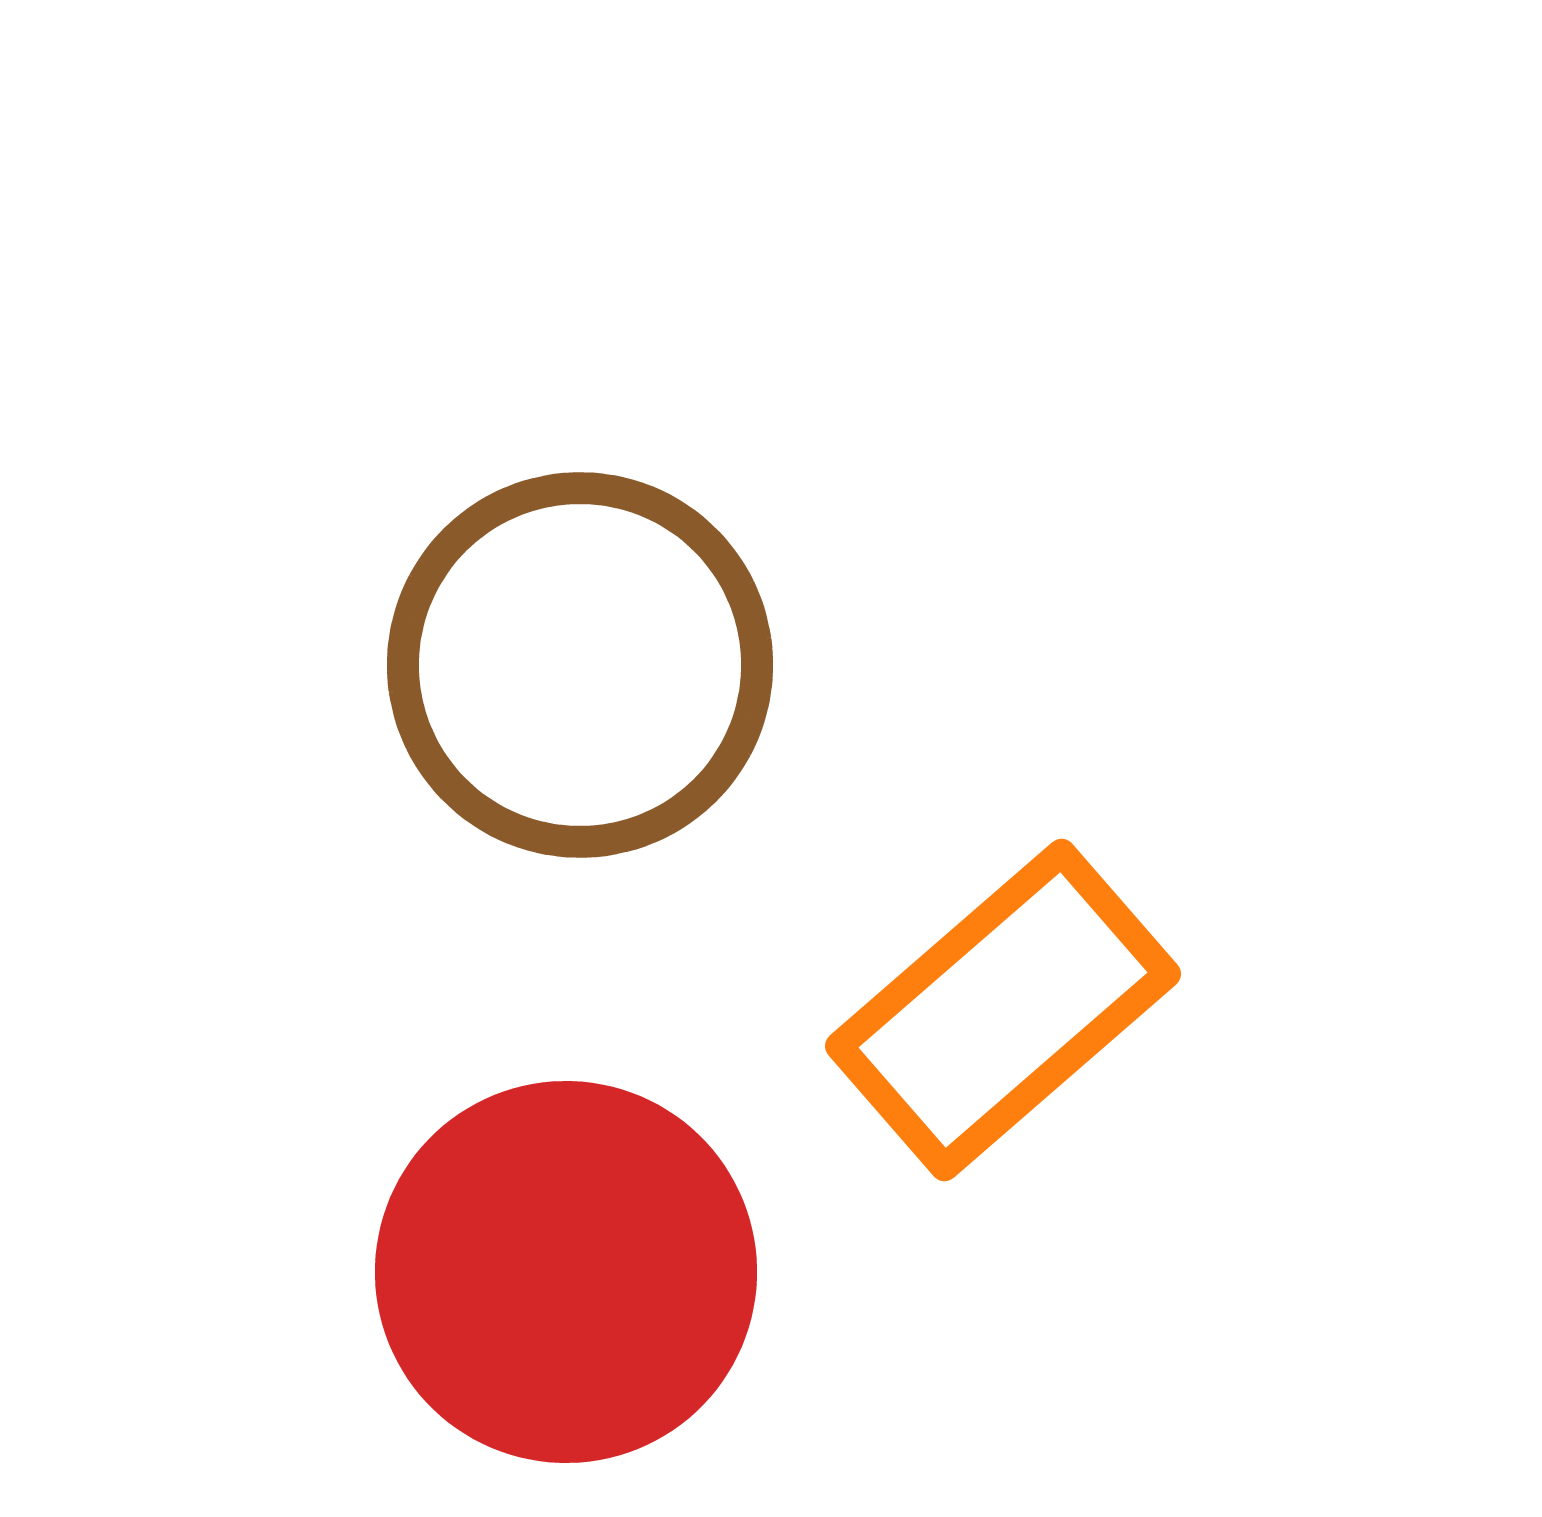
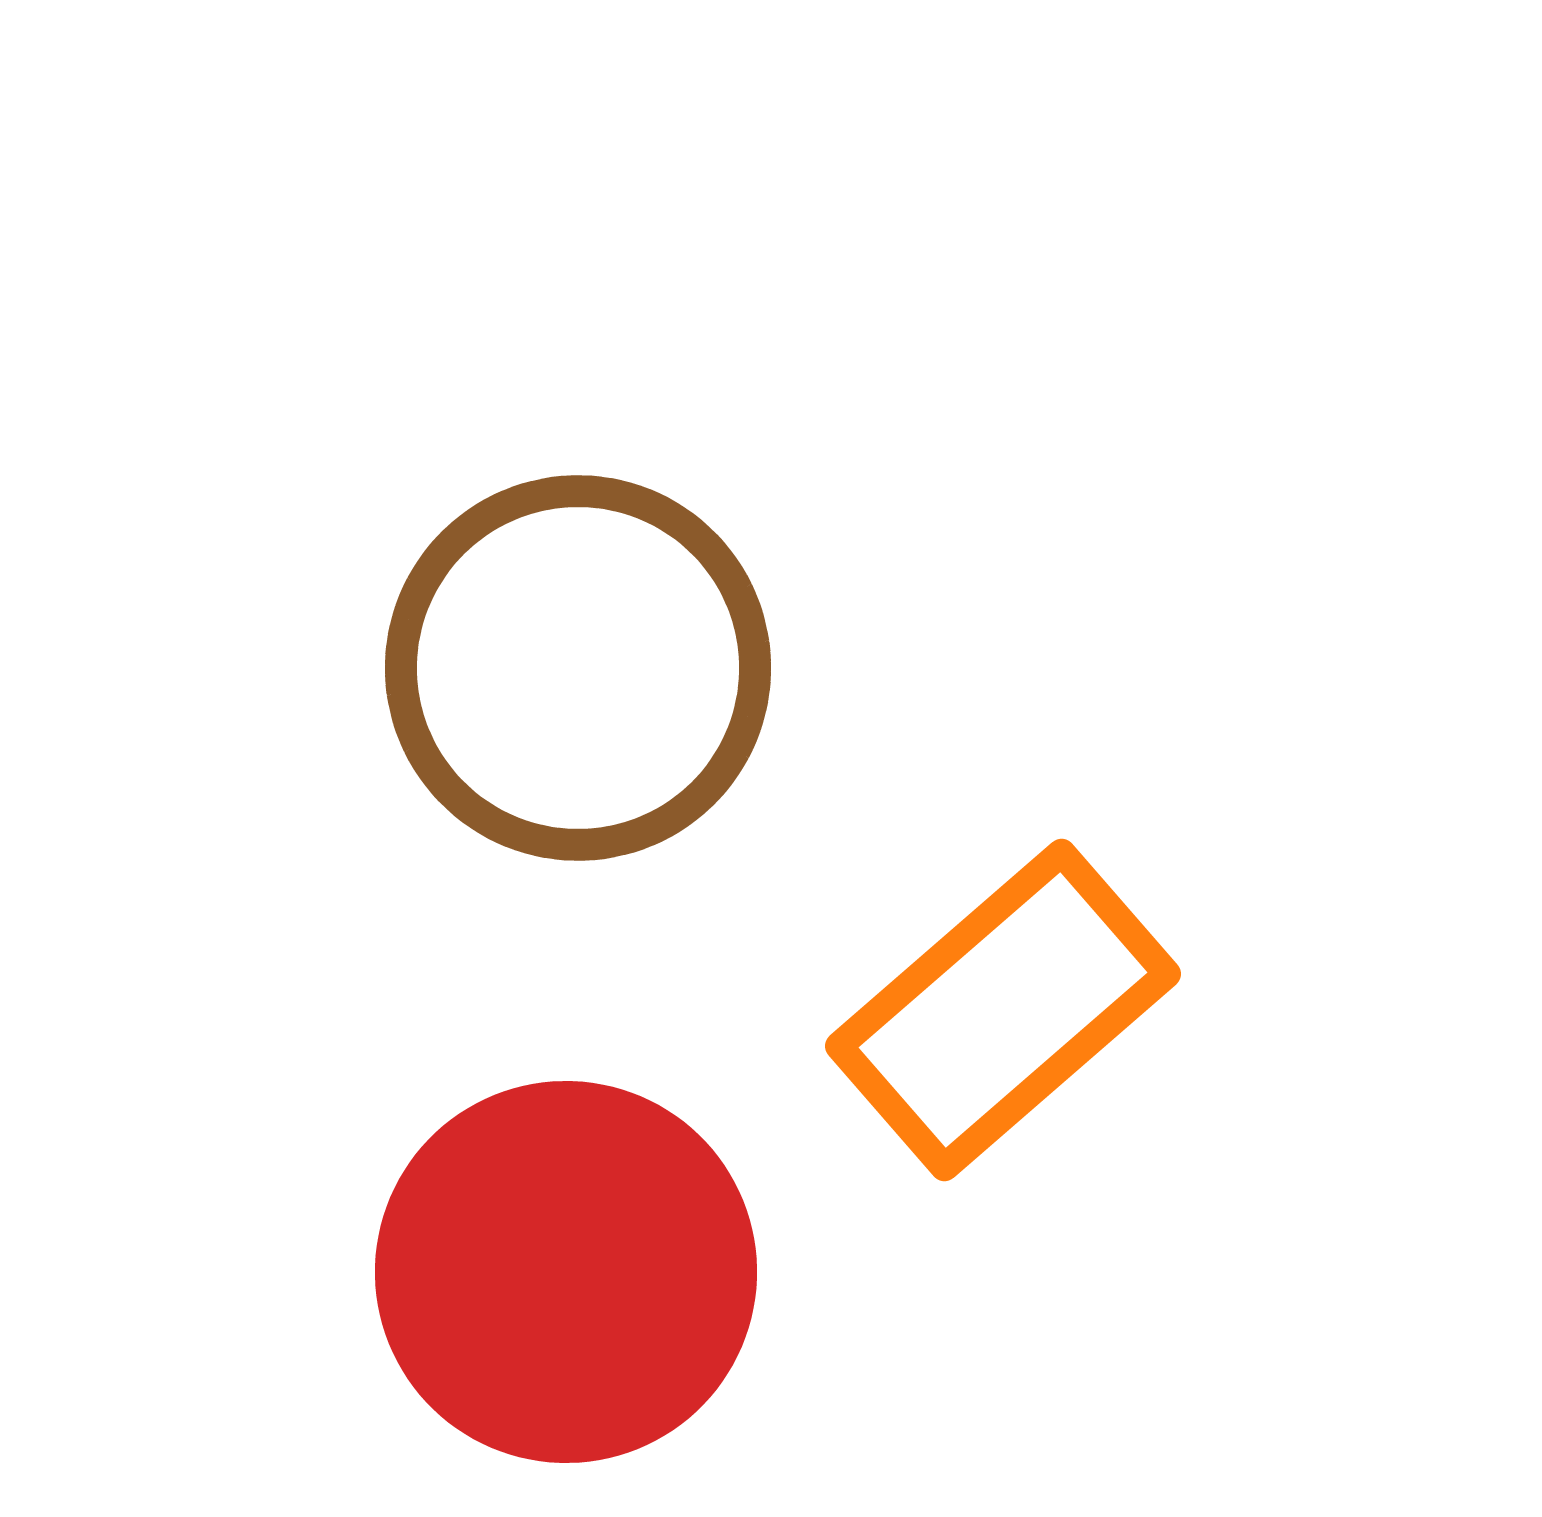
brown circle: moved 2 px left, 3 px down
